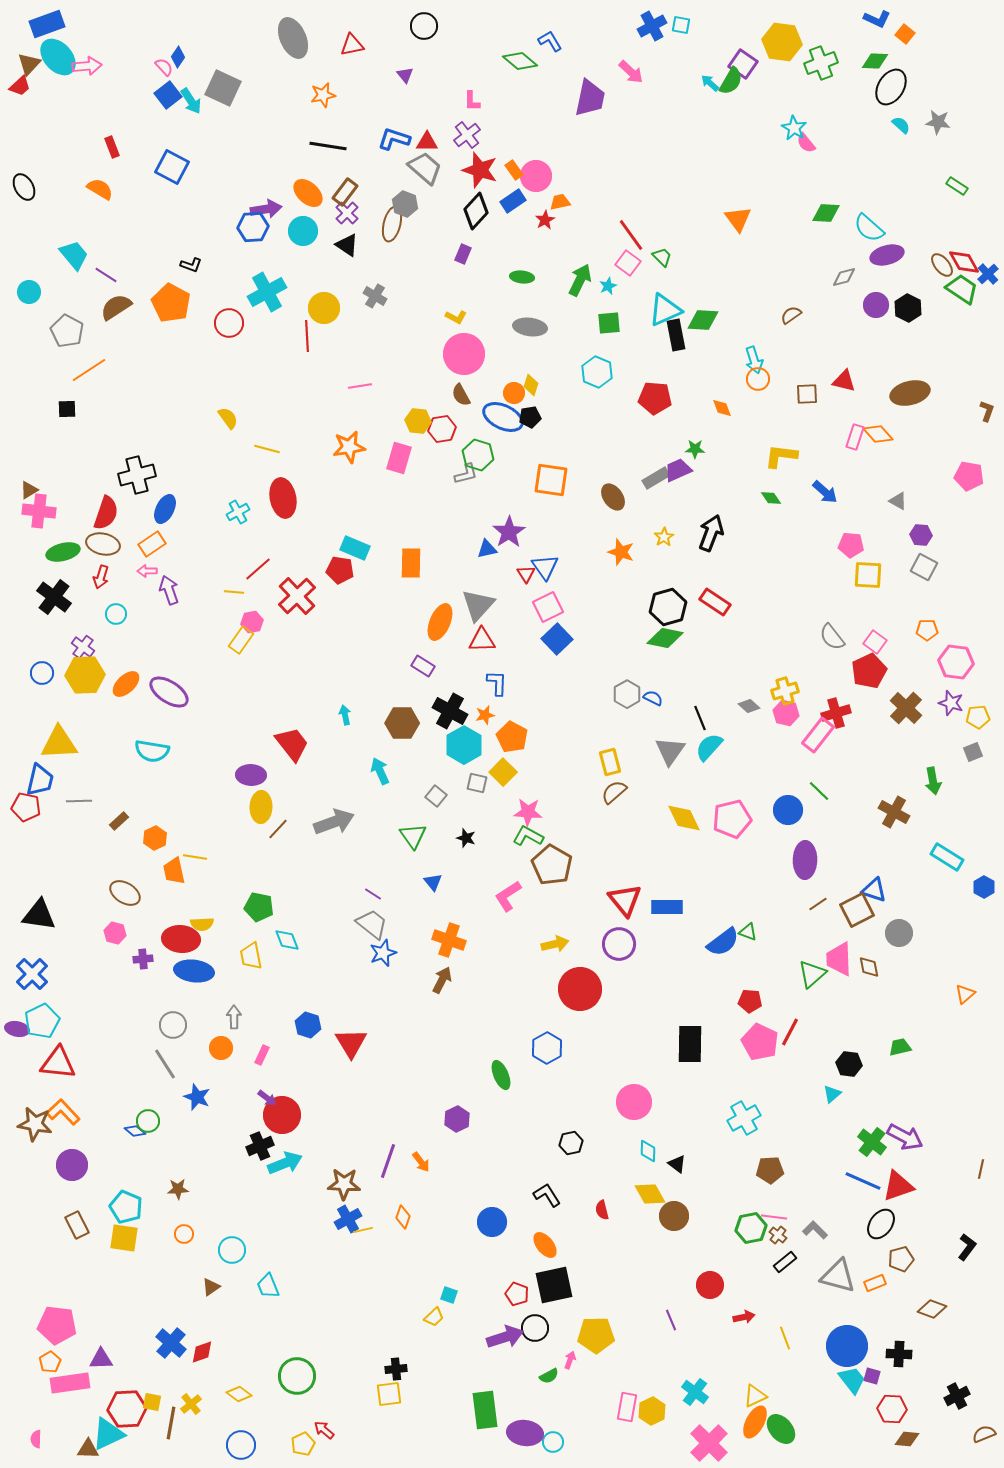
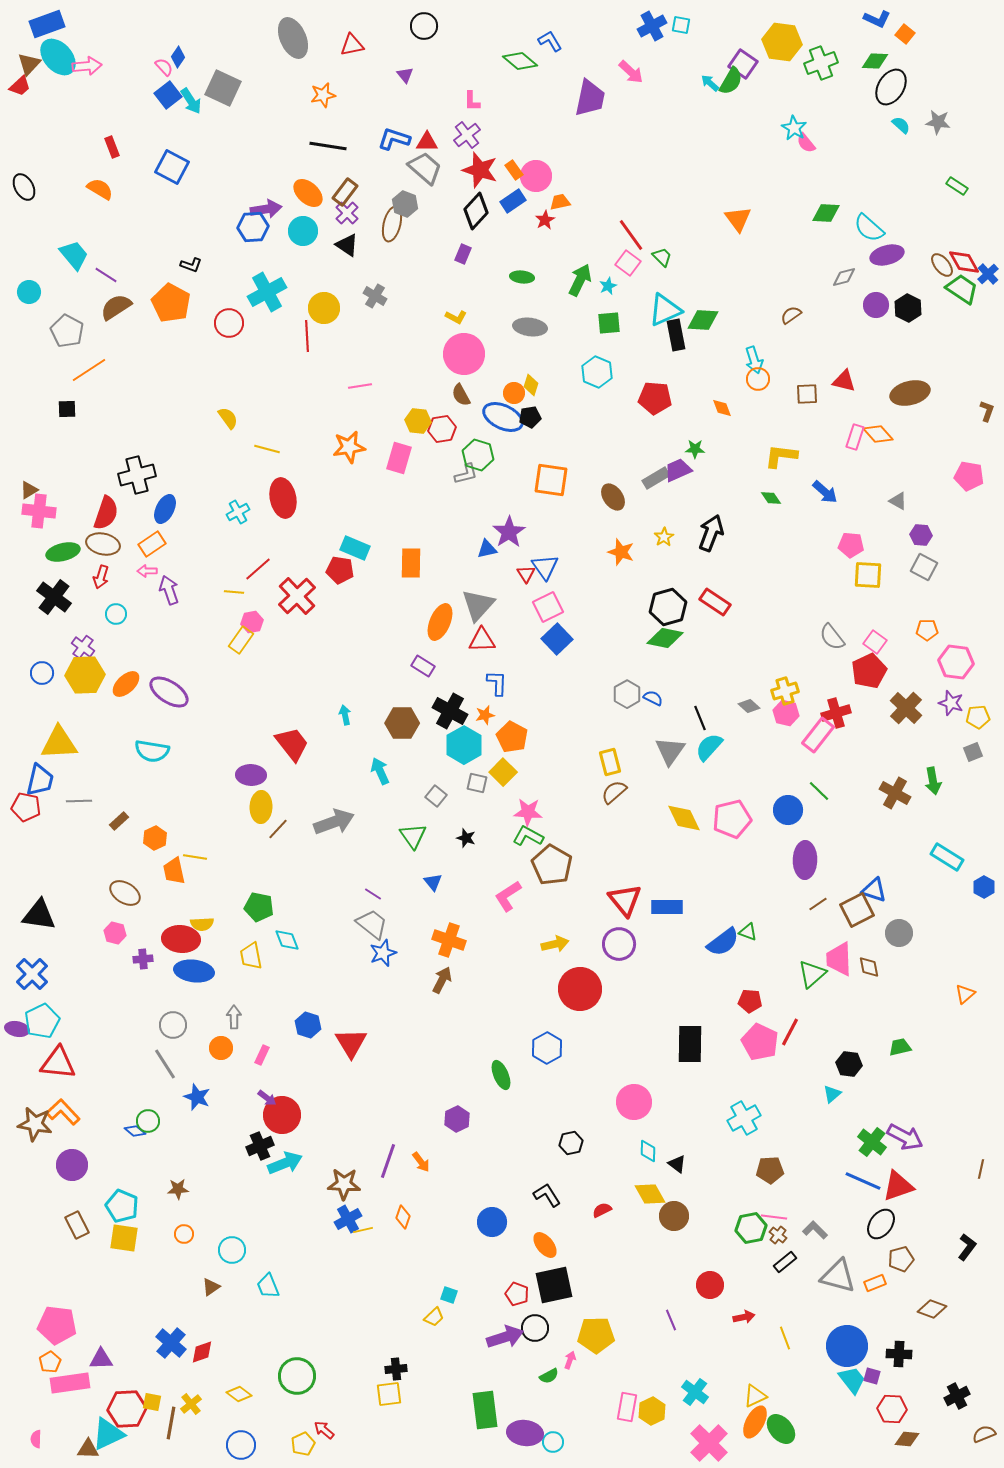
brown cross at (894, 812): moved 1 px right, 19 px up
cyan pentagon at (126, 1207): moved 4 px left, 1 px up
red semicircle at (602, 1210): rotated 78 degrees clockwise
